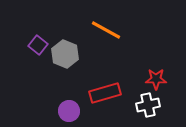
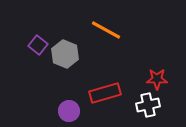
red star: moved 1 px right
